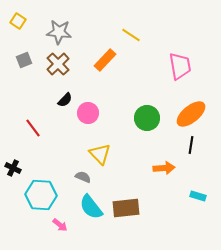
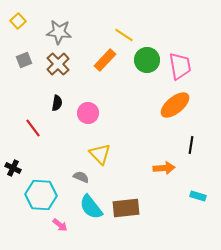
yellow square: rotated 14 degrees clockwise
yellow line: moved 7 px left
black semicircle: moved 8 px left, 3 px down; rotated 35 degrees counterclockwise
orange ellipse: moved 16 px left, 9 px up
green circle: moved 58 px up
gray semicircle: moved 2 px left
